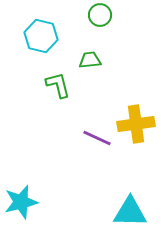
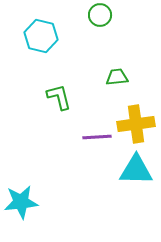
green trapezoid: moved 27 px right, 17 px down
green L-shape: moved 1 px right, 12 px down
purple line: moved 1 px up; rotated 28 degrees counterclockwise
cyan star: rotated 8 degrees clockwise
cyan triangle: moved 6 px right, 42 px up
